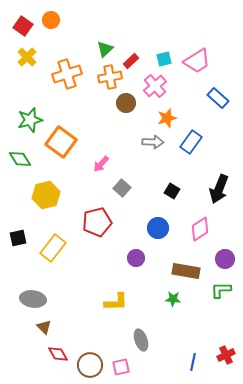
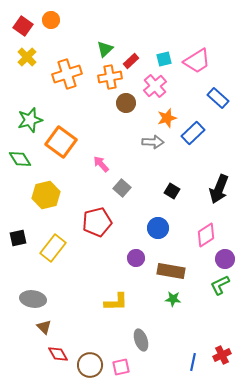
blue rectangle at (191, 142): moved 2 px right, 9 px up; rotated 10 degrees clockwise
pink arrow at (101, 164): rotated 96 degrees clockwise
pink diamond at (200, 229): moved 6 px right, 6 px down
brown rectangle at (186, 271): moved 15 px left
green L-shape at (221, 290): moved 1 px left, 5 px up; rotated 25 degrees counterclockwise
red cross at (226, 355): moved 4 px left
